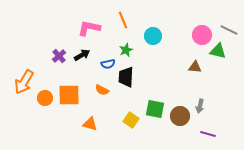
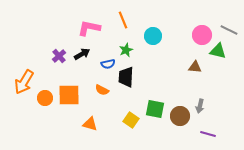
black arrow: moved 1 px up
